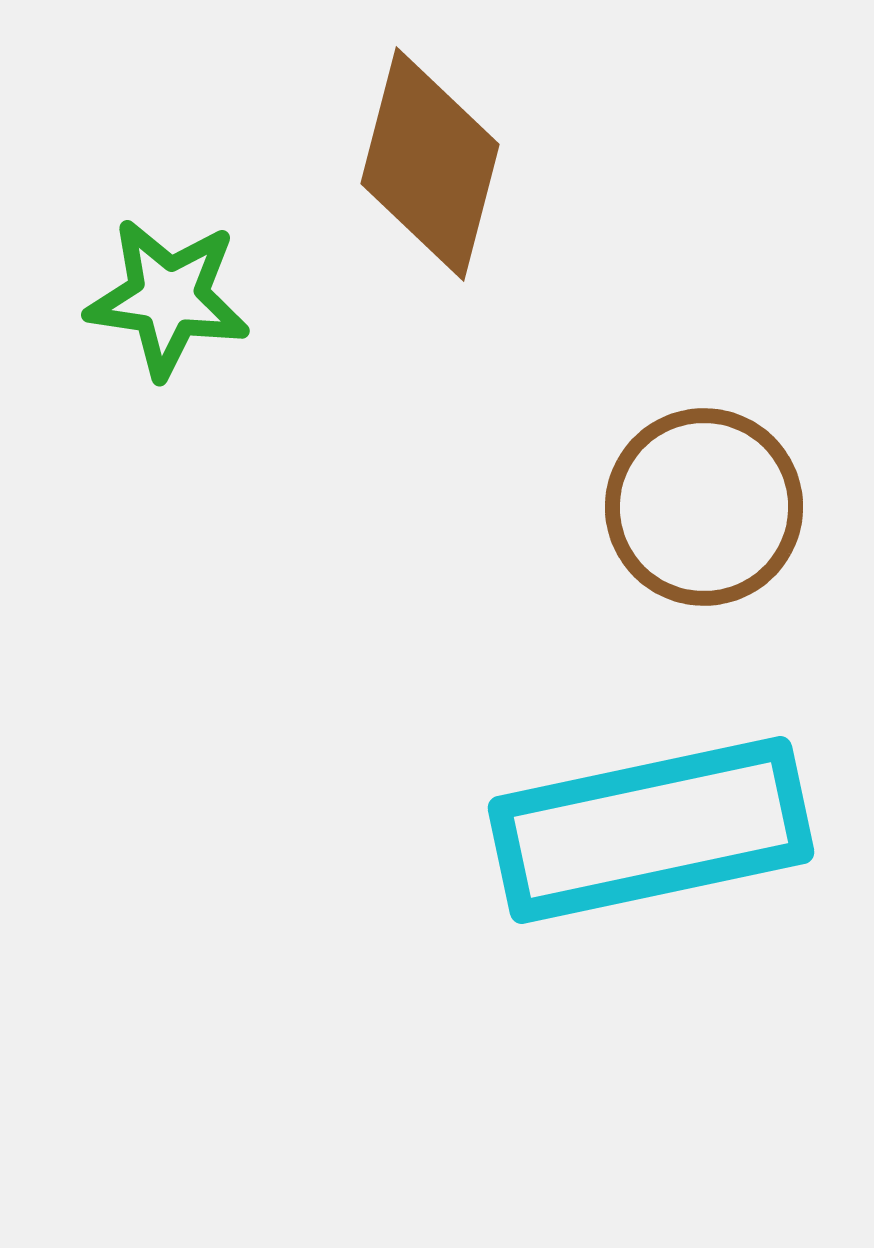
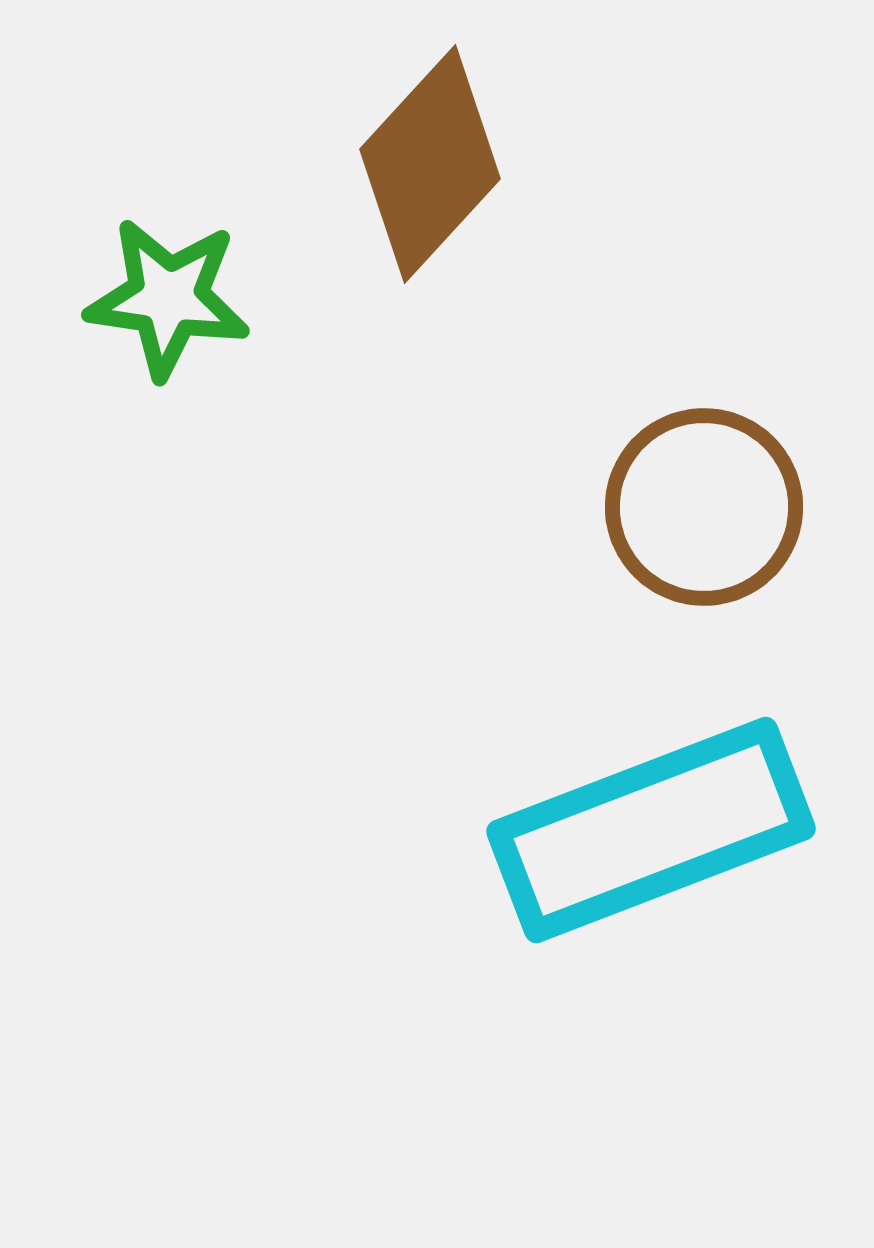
brown diamond: rotated 28 degrees clockwise
cyan rectangle: rotated 9 degrees counterclockwise
